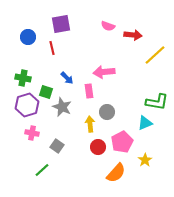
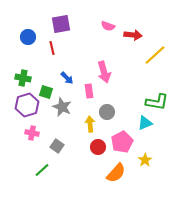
pink arrow: rotated 100 degrees counterclockwise
